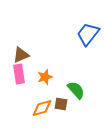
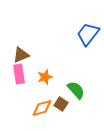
brown square: rotated 24 degrees clockwise
